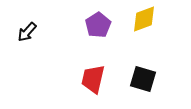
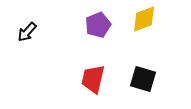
purple pentagon: rotated 10 degrees clockwise
